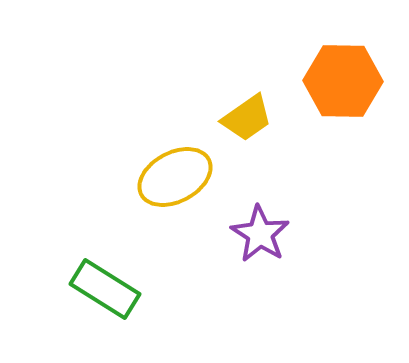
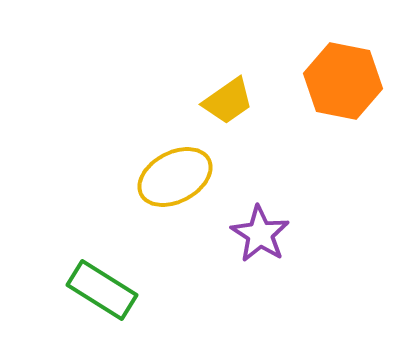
orange hexagon: rotated 10 degrees clockwise
yellow trapezoid: moved 19 px left, 17 px up
green rectangle: moved 3 px left, 1 px down
